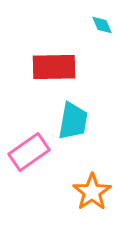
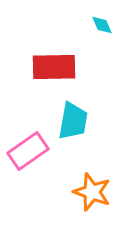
pink rectangle: moved 1 px left, 1 px up
orange star: rotated 18 degrees counterclockwise
